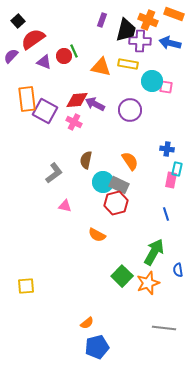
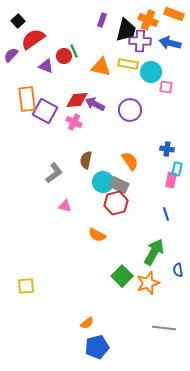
purple semicircle at (11, 56): moved 1 px up
purple triangle at (44, 62): moved 2 px right, 4 px down
cyan circle at (152, 81): moved 1 px left, 9 px up
